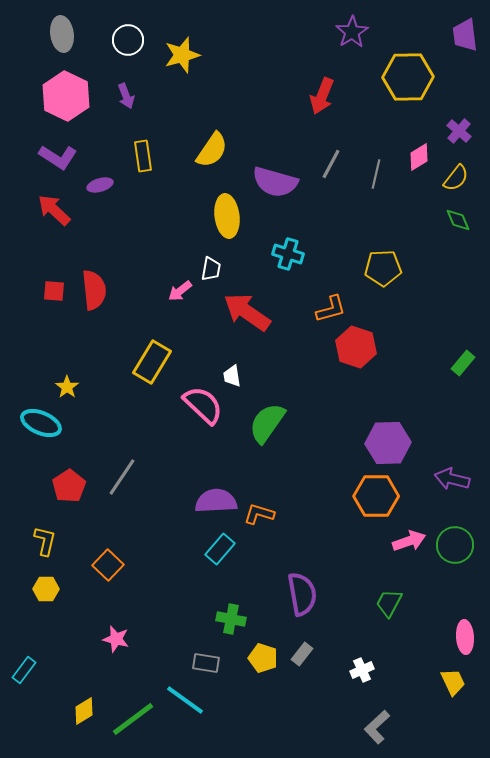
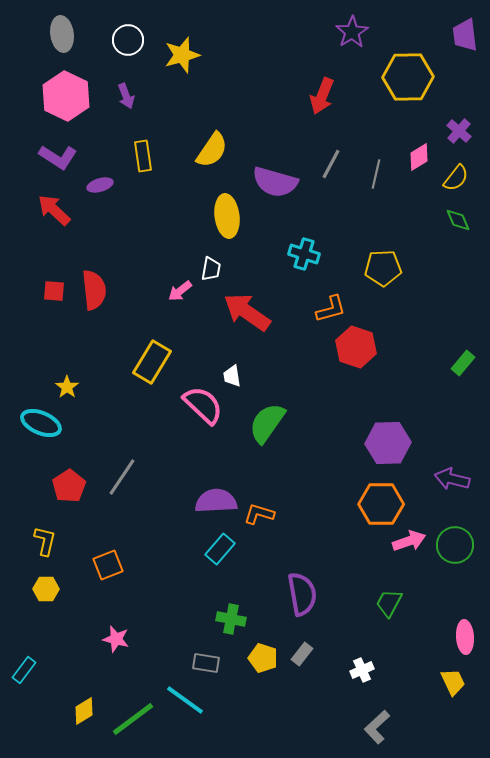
cyan cross at (288, 254): moved 16 px right
orange hexagon at (376, 496): moved 5 px right, 8 px down
orange square at (108, 565): rotated 24 degrees clockwise
